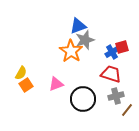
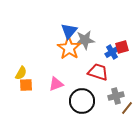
blue triangle: moved 9 px left, 5 px down; rotated 30 degrees counterclockwise
gray star: rotated 12 degrees clockwise
orange star: moved 2 px left, 3 px up
red trapezoid: moved 13 px left, 2 px up
orange square: rotated 32 degrees clockwise
black circle: moved 1 px left, 2 px down
brown line: moved 2 px up
